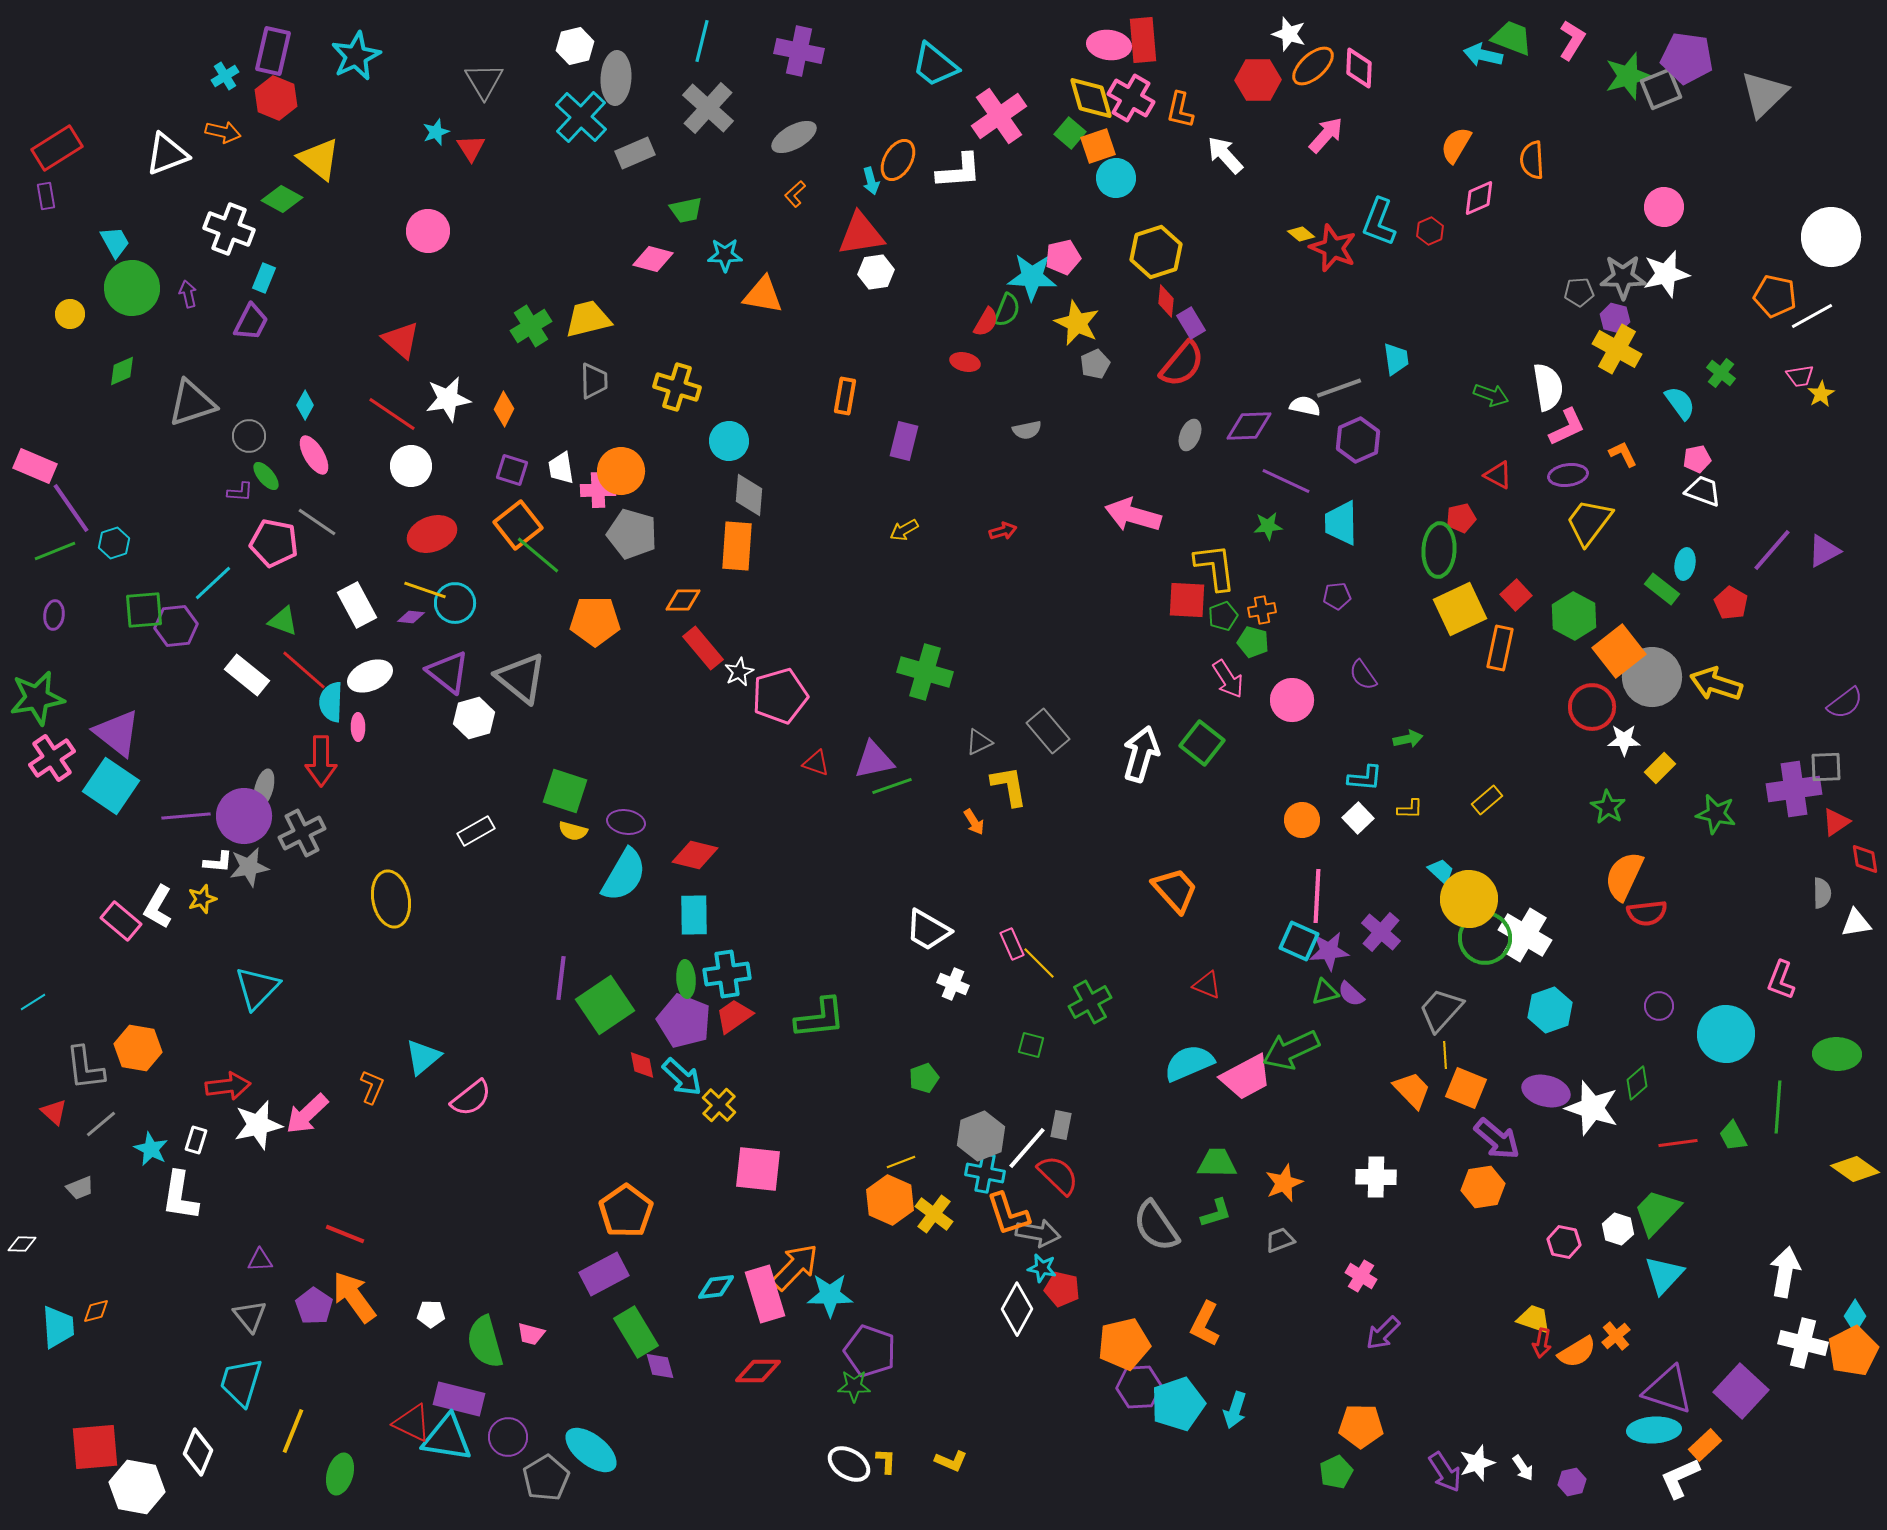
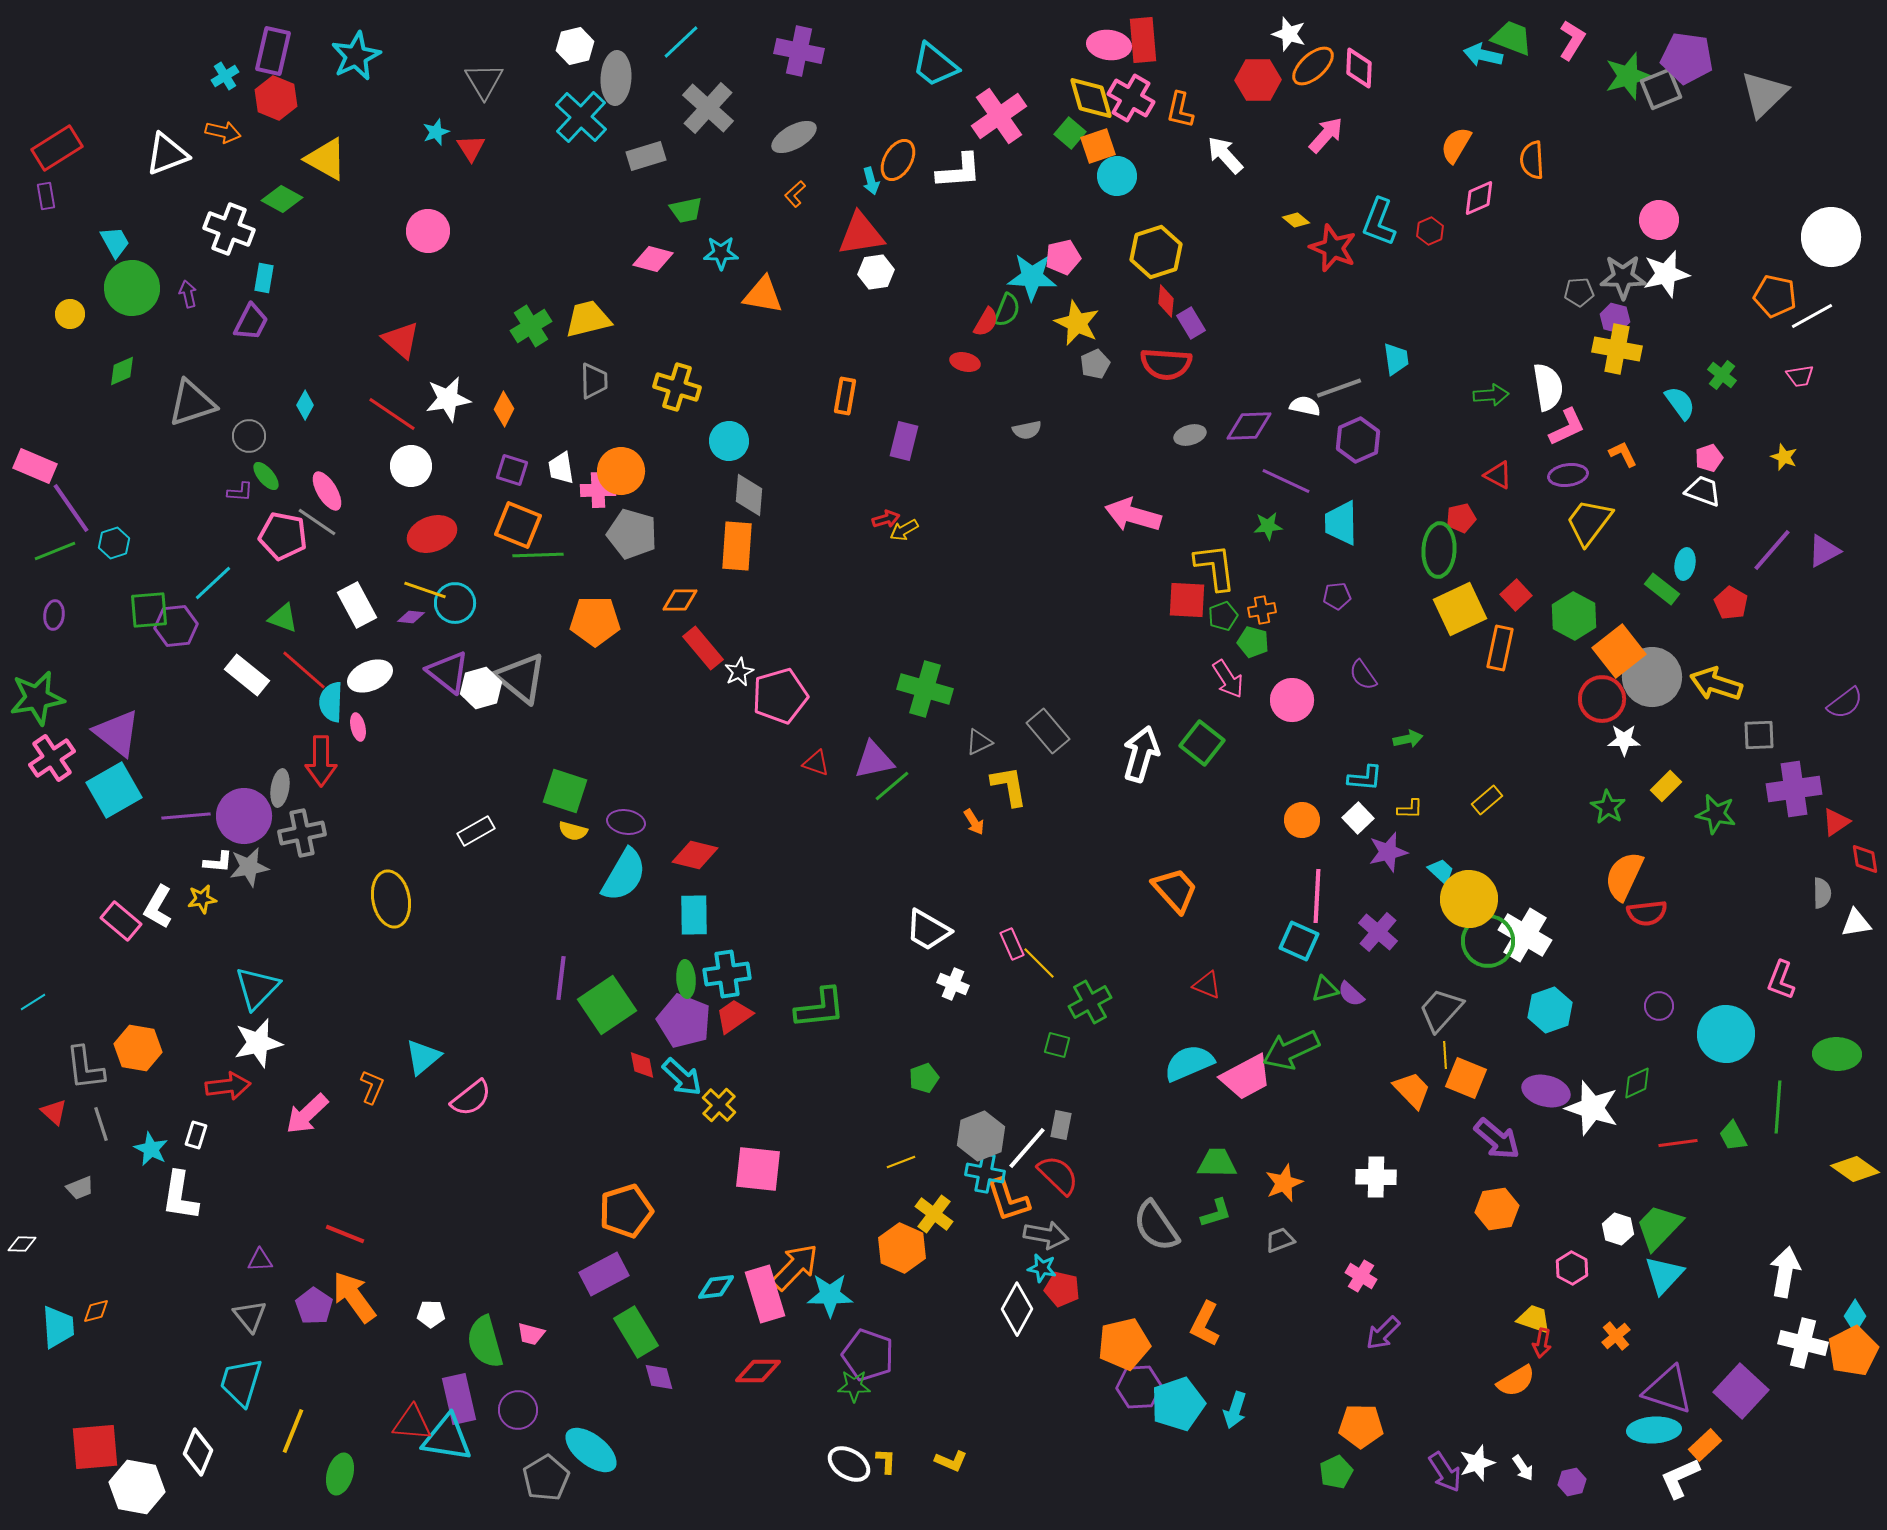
cyan line at (702, 41): moved 21 px left, 1 px down; rotated 33 degrees clockwise
gray rectangle at (635, 153): moved 11 px right, 3 px down; rotated 6 degrees clockwise
yellow triangle at (319, 159): moved 7 px right; rotated 9 degrees counterclockwise
cyan circle at (1116, 178): moved 1 px right, 2 px up
pink circle at (1664, 207): moved 5 px left, 13 px down
yellow diamond at (1301, 234): moved 5 px left, 14 px up
cyan star at (725, 255): moved 4 px left, 2 px up
cyan rectangle at (264, 278): rotated 12 degrees counterclockwise
yellow cross at (1617, 349): rotated 18 degrees counterclockwise
red semicircle at (1182, 364): moved 16 px left; rotated 54 degrees clockwise
green cross at (1721, 373): moved 1 px right, 2 px down
yellow star at (1821, 394): moved 37 px left, 63 px down; rotated 20 degrees counterclockwise
green arrow at (1491, 395): rotated 24 degrees counterclockwise
gray ellipse at (1190, 435): rotated 52 degrees clockwise
pink ellipse at (314, 455): moved 13 px right, 36 px down
pink pentagon at (1697, 459): moved 12 px right, 1 px up; rotated 8 degrees counterclockwise
orange square at (518, 525): rotated 30 degrees counterclockwise
red arrow at (1003, 531): moved 117 px left, 12 px up
pink pentagon at (274, 543): moved 9 px right, 7 px up
green line at (538, 555): rotated 42 degrees counterclockwise
orange diamond at (683, 600): moved 3 px left
green square at (144, 610): moved 5 px right
green triangle at (283, 621): moved 3 px up
green cross at (925, 672): moved 17 px down
red circle at (1592, 707): moved 10 px right, 8 px up
white hexagon at (474, 718): moved 7 px right, 30 px up
pink ellipse at (358, 727): rotated 12 degrees counterclockwise
gray square at (1826, 767): moved 67 px left, 32 px up
yellow rectangle at (1660, 768): moved 6 px right, 18 px down
cyan square at (111, 786): moved 3 px right, 4 px down; rotated 26 degrees clockwise
green line at (892, 786): rotated 21 degrees counterclockwise
gray ellipse at (264, 788): moved 16 px right; rotated 6 degrees counterclockwise
gray cross at (302, 833): rotated 15 degrees clockwise
yellow star at (202, 899): rotated 8 degrees clockwise
purple cross at (1381, 932): moved 3 px left
green circle at (1485, 938): moved 3 px right, 3 px down
purple star at (1329, 951): moved 59 px right, 99 px up; rotated 9 degrees counterclockwise
green triangle at (1325, 992): moved 3 px up
green square at (605, 1005): moved 2 px right
green L-shape at (820, 1018): moved 10 px up
green square at (1031, 1045): moved 26 px right
green diamond at (1637, 1083): rotated 16 degrees clockwise
orange square at (1466, 1088): moved 10 px up
gray line at (101, 1124): rotated 68 degrees counterclockwise
white star at (258, 1125): moved 82 px up
white rectangle at (196, 1140): moved 5 px up
orange hexagon at (1483, 1187): moved 14 px right, 22 px down
orange hexagon at (890, 1200): moved 12 px right, 48 px down
orange pentagon at (626, 1211): rotated 18 degrees clockwise
green trapezoid at (1657, 1212): moved 2 px right, 15 px down
orange L-shape at (1008, 1214): moved 14 px up
gray arrow at (1038, 1233): moved 8 px right, 2 px down
pink hexagon at (1564, 1242): moved 8 px right, 26 px down; rotated 16 degrees clockwise
purple pentagon at (870, 1351): moved 2 px left, 4 px down
orange semicircle at (1577, 1352): moved 61 px left, 29 px down
purple diamond at (660, 1366): moved 1 px left, 11 px down
purple rectangle at (459, 1399): rotated 63 degrees clockwise
red triangle at (412, 1423): rotated 21 degrees counterclockwise
purple circle at (508, 1437): moved 10 px right, 27 px up
